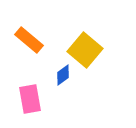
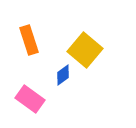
orange rectangle: rotated 32 degrees clockwise
pink rectangle: rotated 44 degrees counterclockwise
